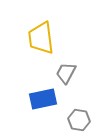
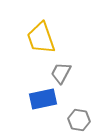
yellow trapezoid: rotated 12 degrees counterclockwise
gray trapezoid: moved 5 px left
